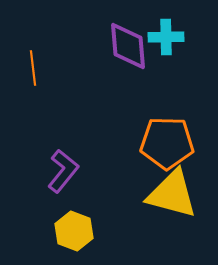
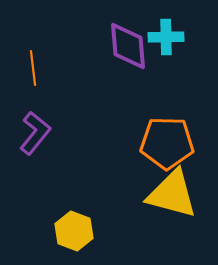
purple L-shape: moved 28 px left, 38 px up
